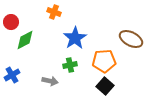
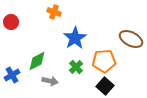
green diamond: moved 12 px right, 21 px down
green cross: moved 6 px right, 2 px down; rotated 32 degrees counterclockwise
